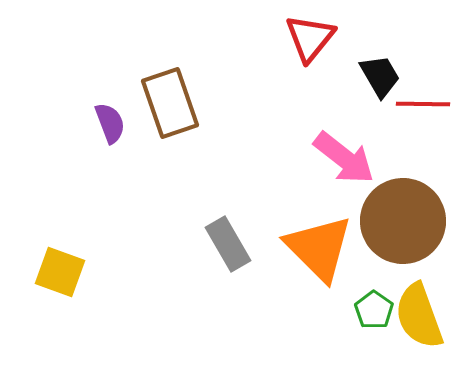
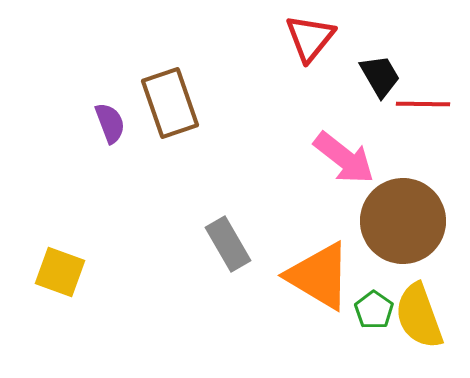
orange triangle: moved 28 px down; rotated 14 degrees counterclockwise
